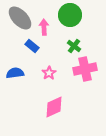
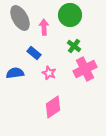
gray ellipse: rotated 15 degrees clockwise
blue rectangle: moved 2 px right, 7 px down
pink cross: rotated 15 degrees counterclockwise
pink star: rotated 16 degrees counterclockwise
pink diamond: moved 1 px left; rotated 10 degrees counterclockwise
